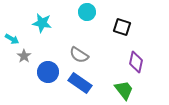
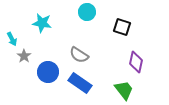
cyan arrow: rotated 32 degrees clockwise
